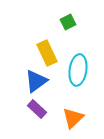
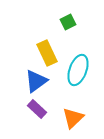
cyan ellipse: rotated 12 degrees clockwise
